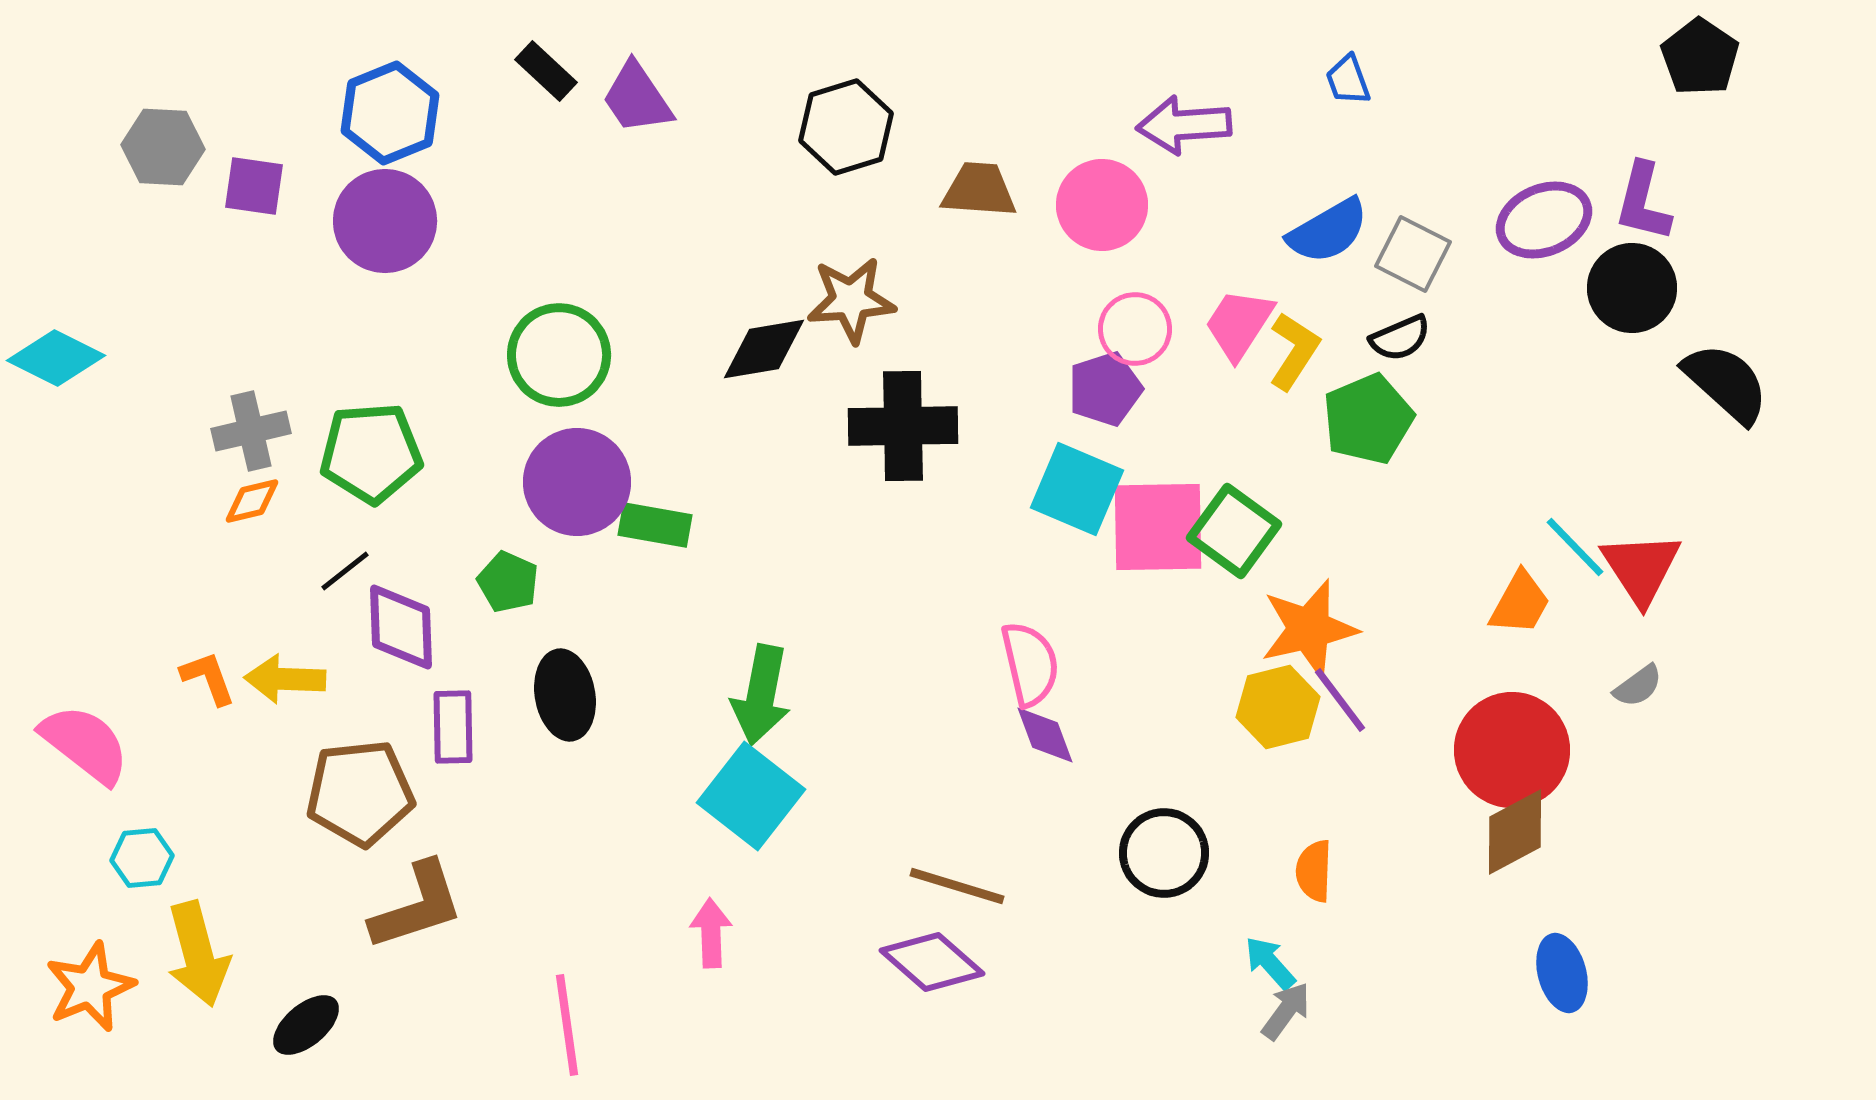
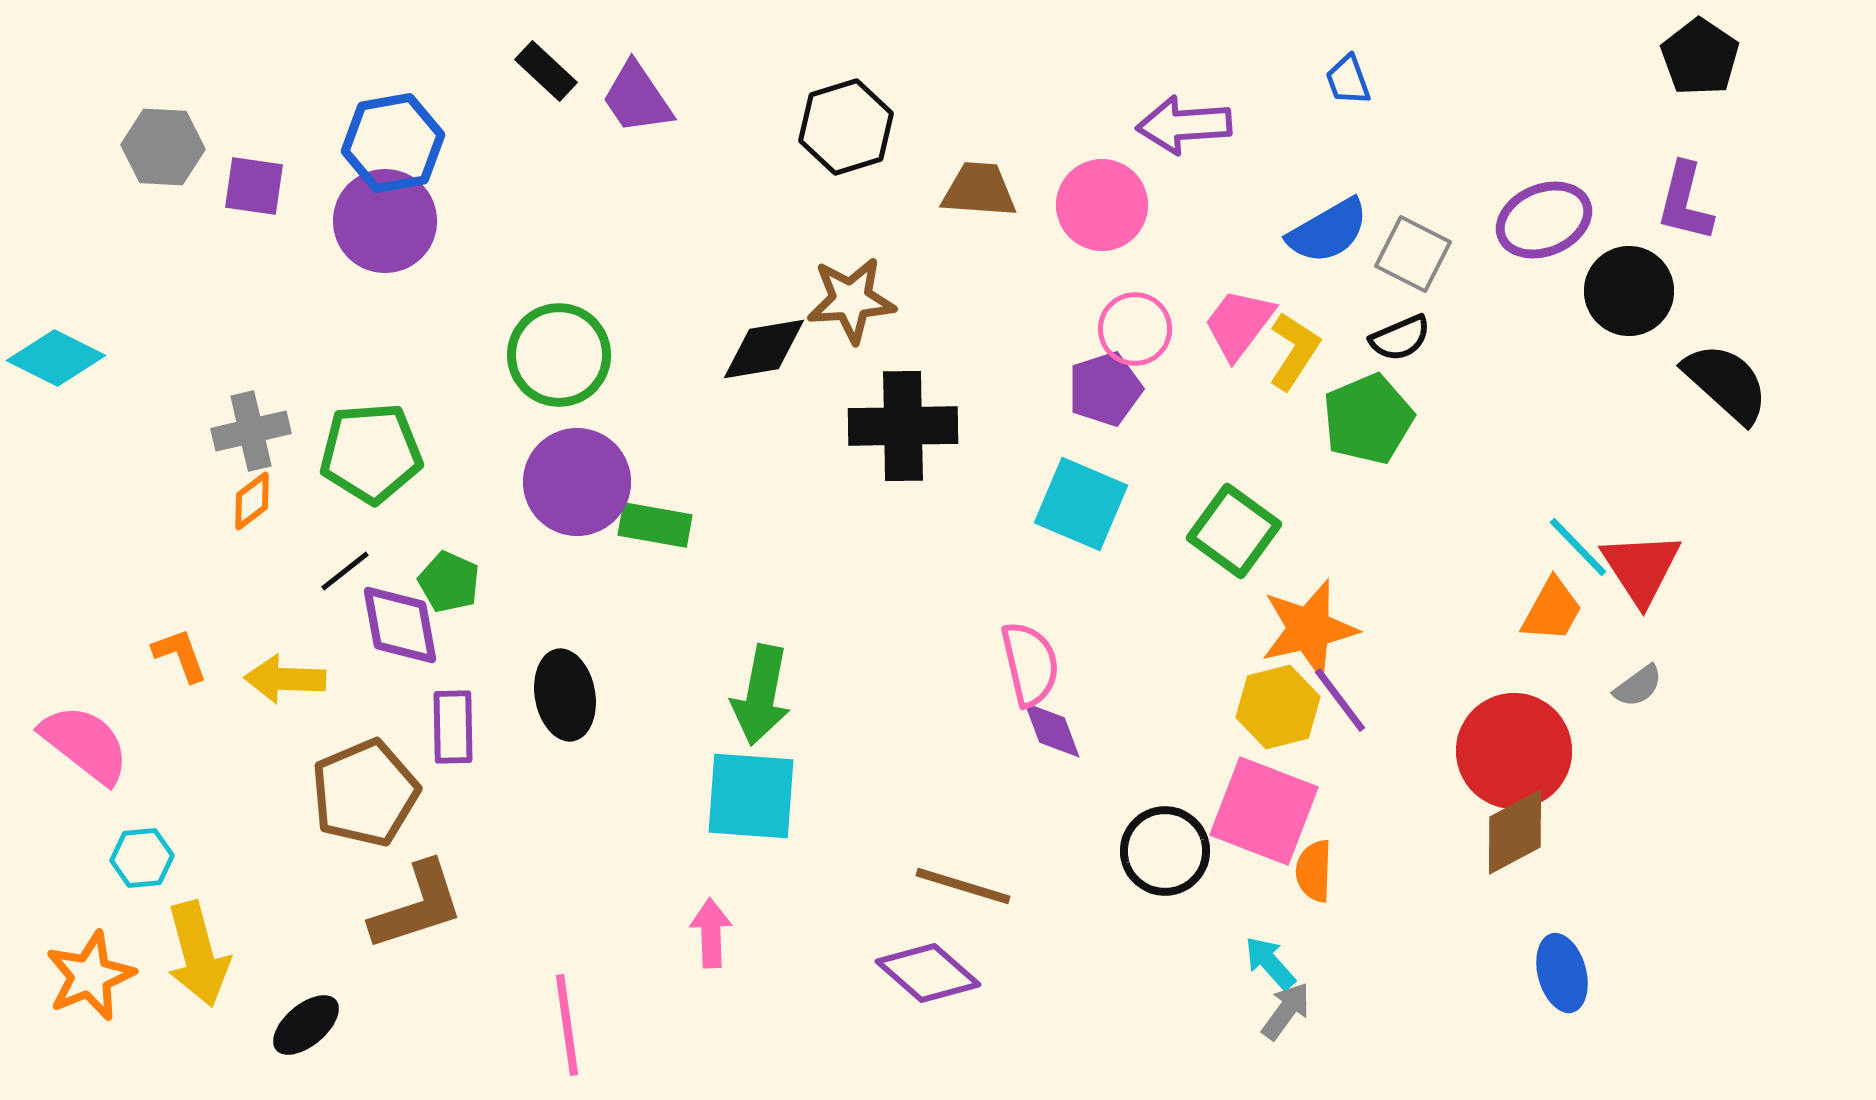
blue hexagon at (390, 113): moved 3 px right, 30 px down; rotated 12 degrees clockwise
purple L-shape at (1643, 202): moved 42 px right
black circle at (1632, 288): moved 3 px left, 3 px down
pink trapezoid at (1239, 324): rotated 4 degrees clockwise
cyan square at (1077, 489): moved 4 px right, 15 px down
orange diamond at (252, 501): rotated 24 degrees counterclockwise
pink square at (1158, 527): moved 106 px right, 284 px down; rotated 22 degrees clockwise
cyan line at (1575, 547): moved 3 px right
green pentagon at (508, 582): moved 59 px left
orange trapezoid at (1520, 603): moved 32 px right, 7 px down
purple diamond at (401, 627): moved 1 px left, 2 px up; rotated 8 degrees counterclockwise
orange L-shape at (208, 678): moved 28 px left, 23 px up
purple diamond at (1045, 735): moved 7 px right, 5 px up
red circle at (1512, 750): moved 2 px right, 1 px down
brown pentagon at (360, 793): moved 5 px right; rotated 17 degrees counterclockwise
cyan square at (751, 796): rotated 34 degrees counterclockwise
black circle at (1164, 853): moved 1 px right, 2 px up
brown line at (957, 886): moved 6 px right
purple diamond at (932, 962): moved 4 px left, 11 px down
orange star at (90, 987): moved 11 px up
